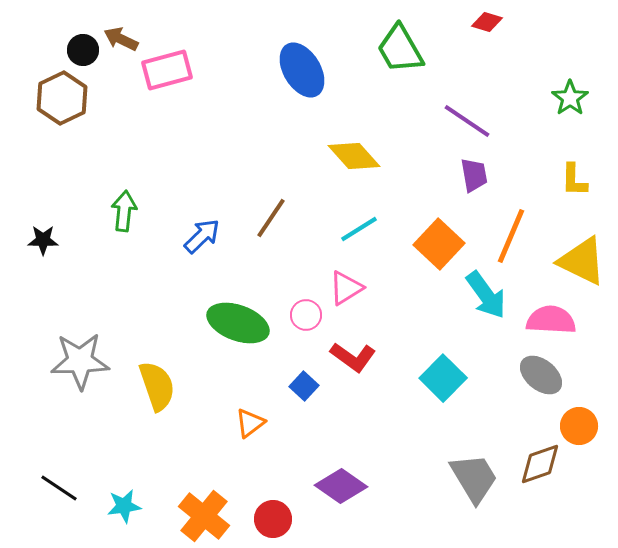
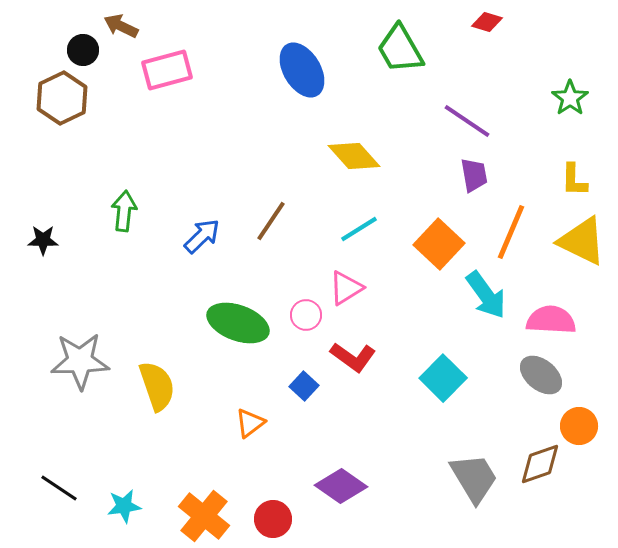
brown arrow: moved 13 px up
brown line: moved 3 px down
orange line: moved 4 px up
yellow triangle: moved 20 px up
